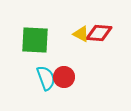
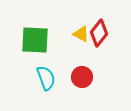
red diamond: rotated 56 degrees counterclockwise
red circle: moved 18 px right
